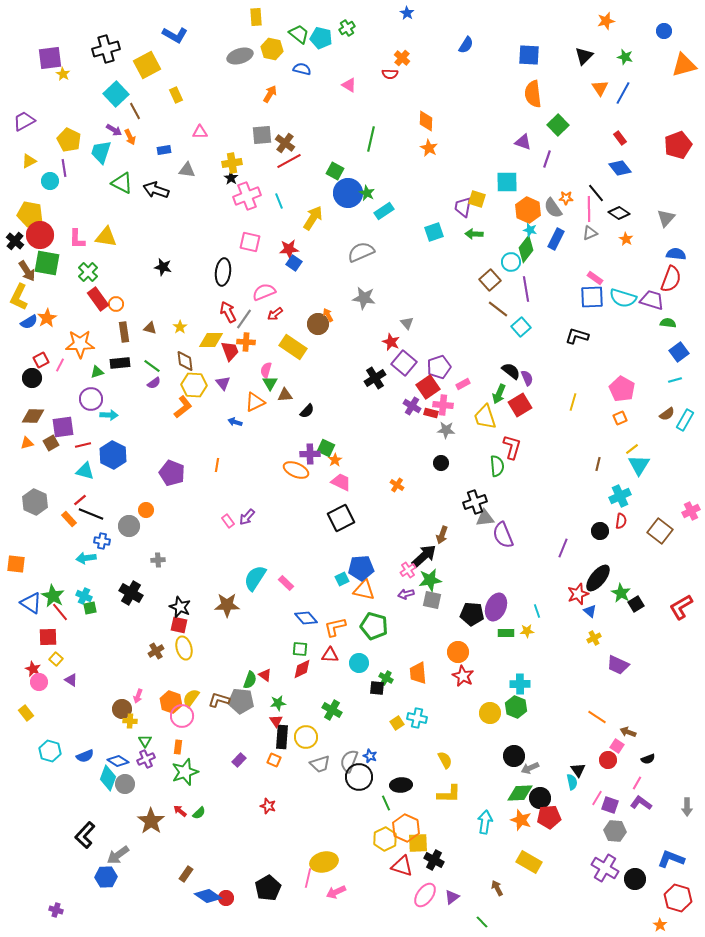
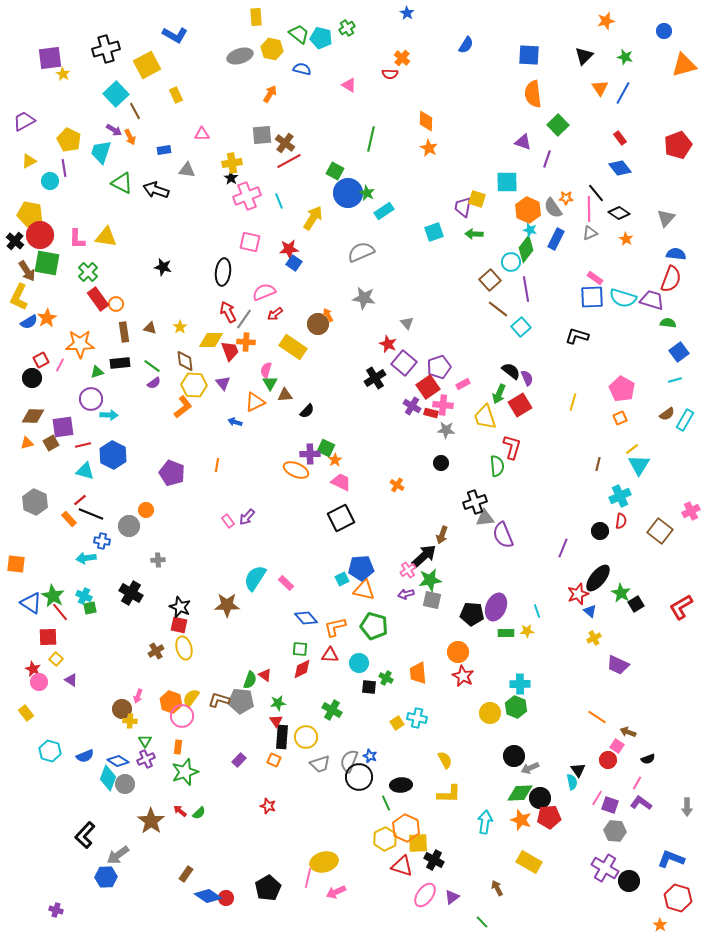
pink triangle at (200, 132): moved 2 px right, 2 px down
red star at (391, 342): moved 3 px left, 2 px down
black square at (377, 688): moved 8 px left, 1 px up
black circle at (635, 879): moved 6 px left, 2 px down
